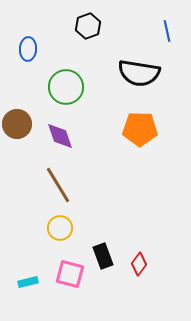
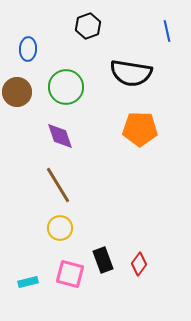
black semicircle: moved 8 px left
brown circle: moved 32 px up
black rectangle: moved 4 px down
